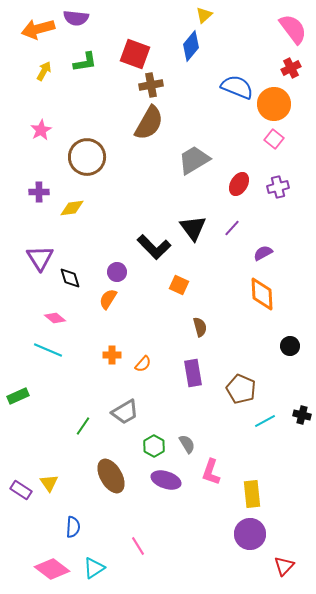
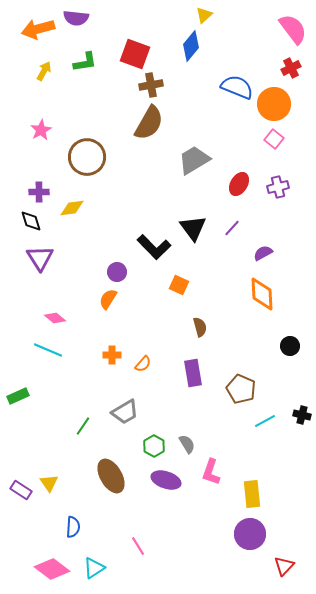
black diamond at (70, 278): moved 39 px left, 57 px up
